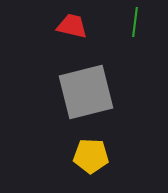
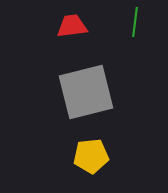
red trapezoid: rotated 20 degrees counterclockwise
yellow pentagon: rotated 8 degrees counterclockwise
